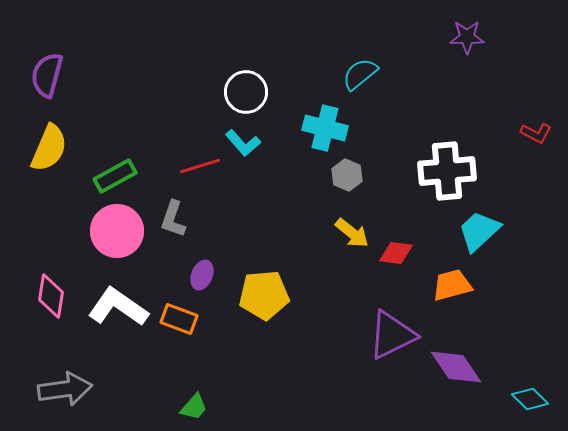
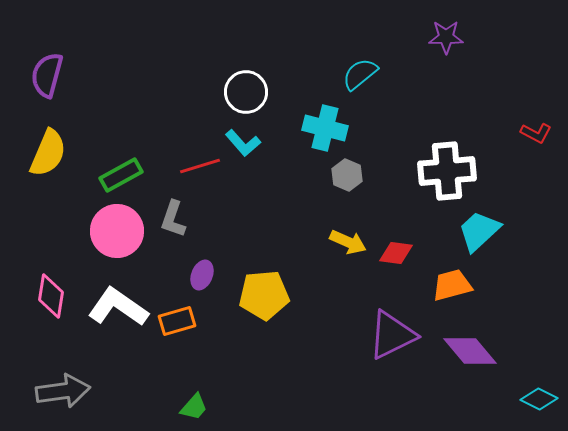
purple star: moved 21 px left
yellow semicircle: moved 1 px left, 5 px down
green rectangle: moved 6 px right, 1 px up
yellow arrow: moved 4 px left, 9 px down; rotated 15 degrees counterclockwise
orange rectangle: moved 2 px left, 2 px down; rotated 36 degrees counterclockwise
purple diamond: moved 14 px right, 16 px up; rotated 6 degrees counterclockwise
gray arrow: moved 2 px left, 2 px down
cyan diamond: moved 9 px right; rotated 18 degrees counterclockwise
